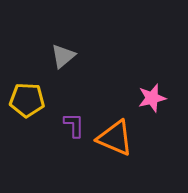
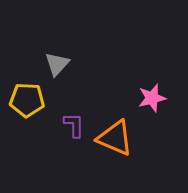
gray triangle: moved 6 px left, 8 px down; rotated 8 degrees counterclockwise
